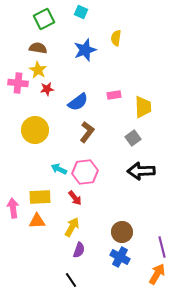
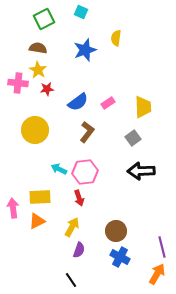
pink rectangle: moved 6 px left, 8 px down; rotated 24 degrees counterclockwise
red arrow: moved 4 px right; rotated 21 degrees clockwise
orange triangle: rotated 24 degrees counterclockwise
brown circle: moved 6 px left, 1 px up
